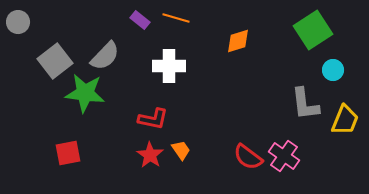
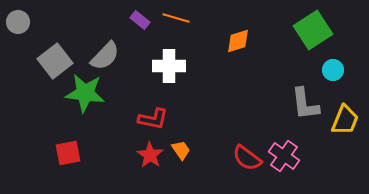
red semicircle: moved 1 px left, 1 px down
